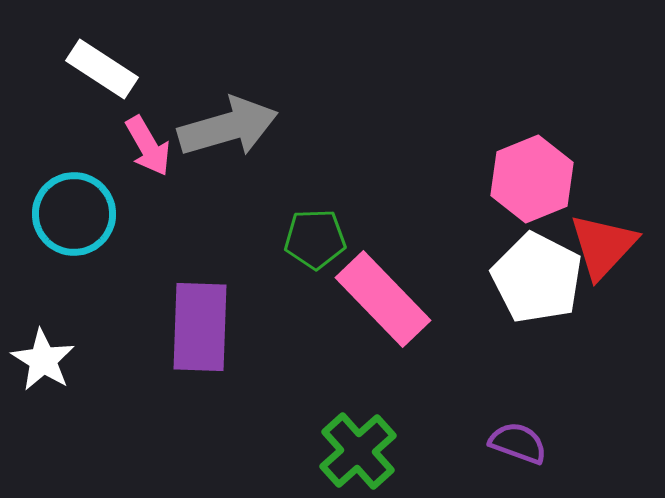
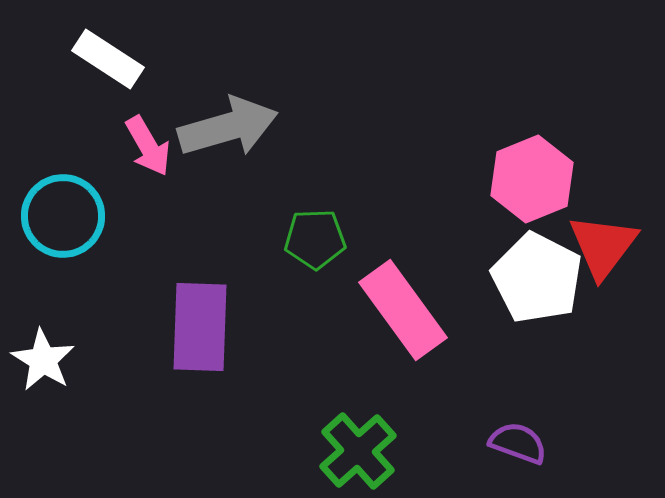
white rectangle: moved 6 px right, 10 px up
cyan circle: moved 11 px left, 2 px down
red triangle: rotated 6 degrees counterclockwise
pink rectangle: moved 20 px right, 11 px down; rotated 8 degrees clockwise
